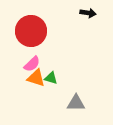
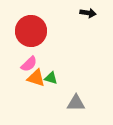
pink semicircle: moved 3 px left
